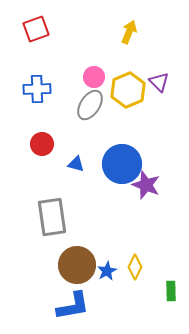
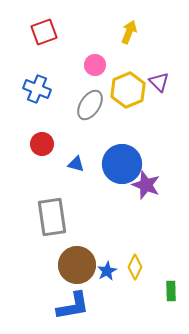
red square: moved 8 px right, 3 px down
pink circle: moved 1 px right, 12 px up
blue cross: rotated 24 degrees clockwise
